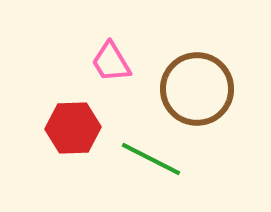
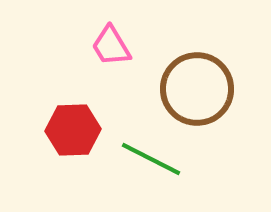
pink trapezoid: moved 16 px up
red hexagon: moved 2 px down
